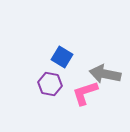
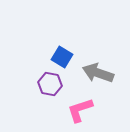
gray arrow: moved 7 px left, 1 px up; rotated 8 degrees clockwise
pink L-shape: moved 5 px left, 17 px down
